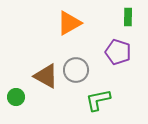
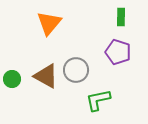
green rectangle: moved 7 px left
orange triangle: moved 20 px left; rotated 20 degrees counterclockwise
green circle: moved 4 px left, 18 px up
